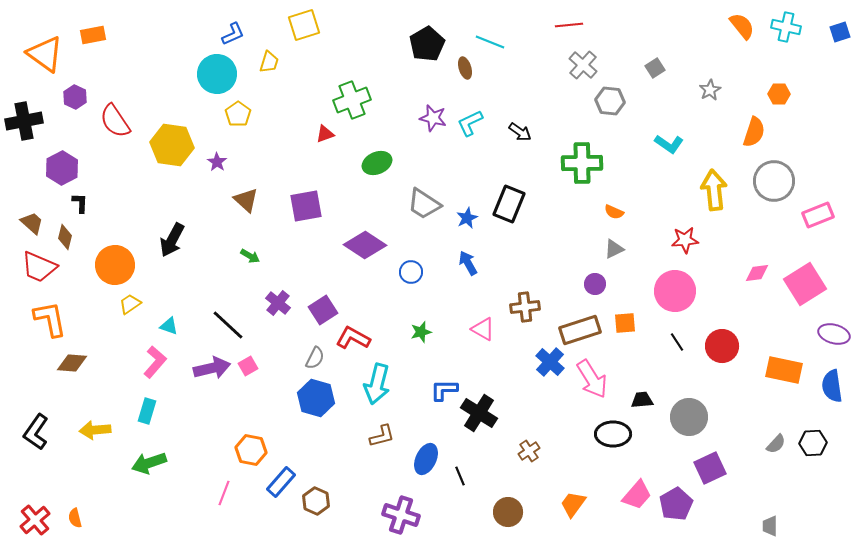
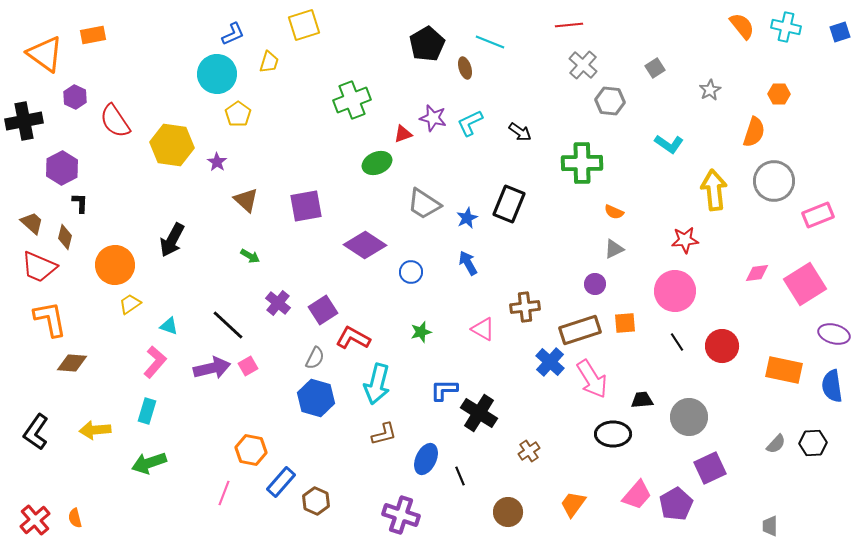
red triangle at (325, 134): moved 78 px right
brown L-shape at (382, 436): moved 2 px right, 2 px up
